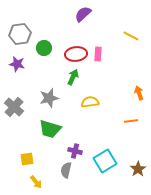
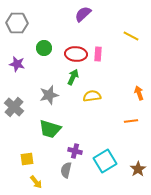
gray hexagon: moved 3 px left, 11 px up; rotated 10 degrees clockwise
red ellipse: rotated 10 degrees clockwise
gray star: moved 3 px up
yellow semicircle: moved 2 px right, 6 px up
